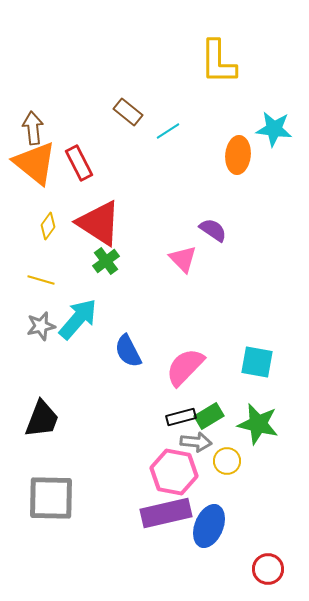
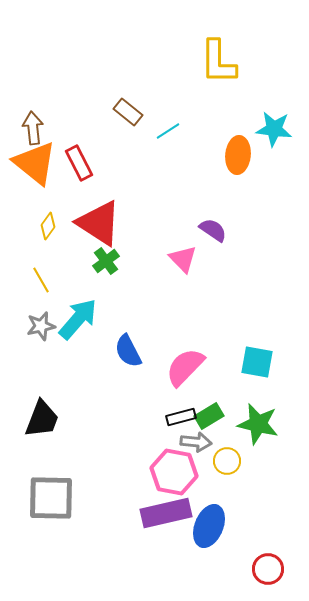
yellow line: rotated 44 degrees clockwise
